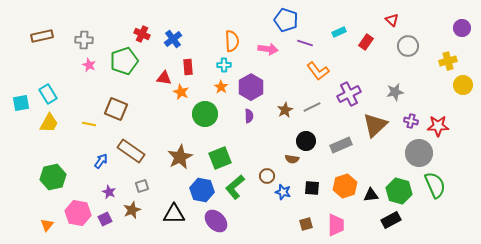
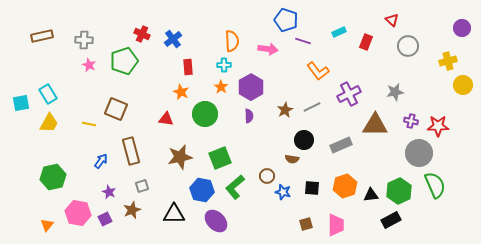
red rectangle at (366, 42): rotated 14 degrees counterclockwise
purple line at (305, 43): moved 2 px left, 2 px up
red triangle at (164, 78): moved 2 px right, 41 px down
brown triangle at (375, 125): rotated 44 degrees clockwise
black circle at (306, 141): moved 2 px left, 1 px up
brown rectangle at (131, 151): rotated 40 degrees clockwise
brown star at (180, 157): rotated 15 degrees clockwise
green hexagon at (399, 191): rotated 20 degrees clockwise
